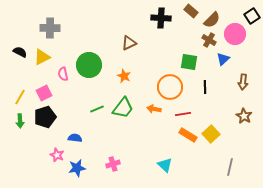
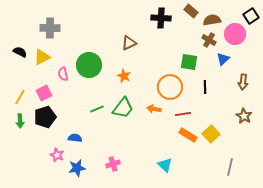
black square: moved 1 px left
brown semicircle: rotated 144 degrees counterclockwise
